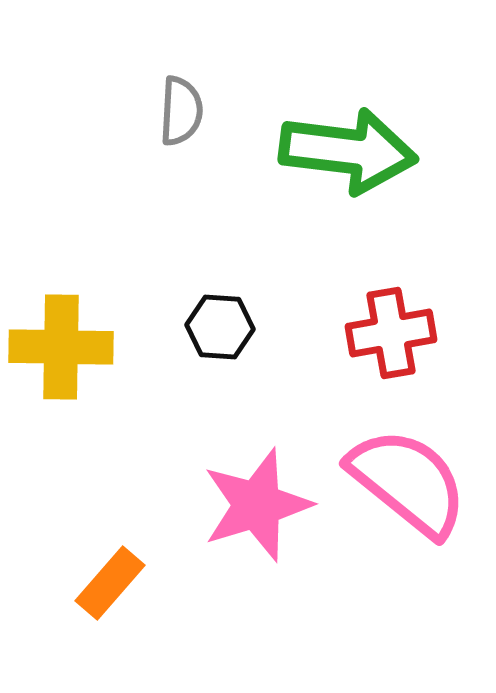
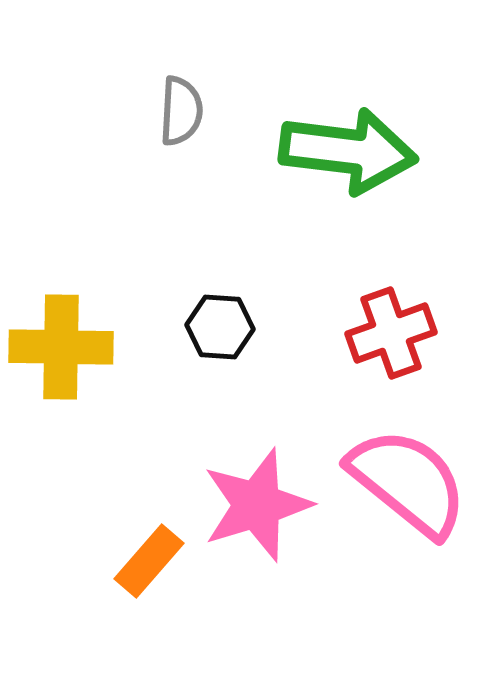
red cross: rotated 10 degrees counterclockwise
orange rectangle: moved 39 px right, 22 px up
